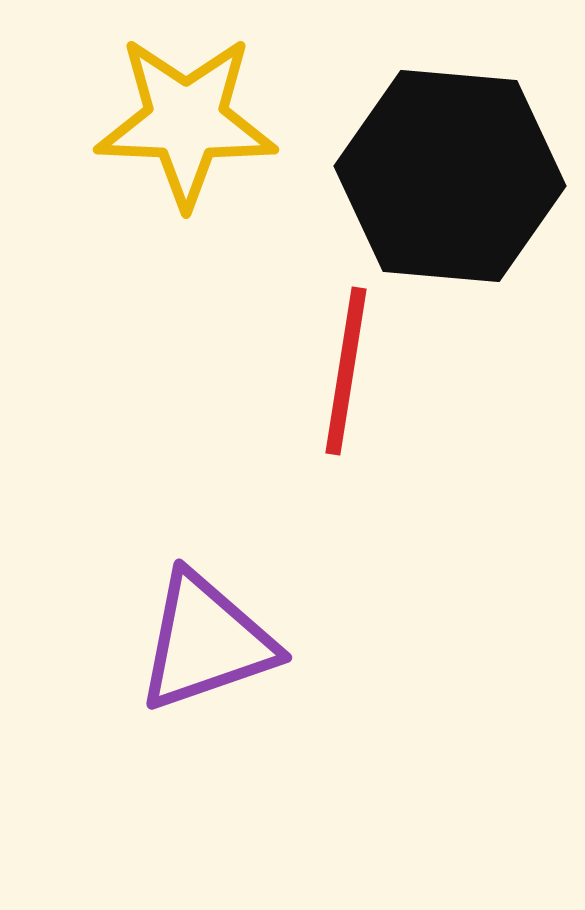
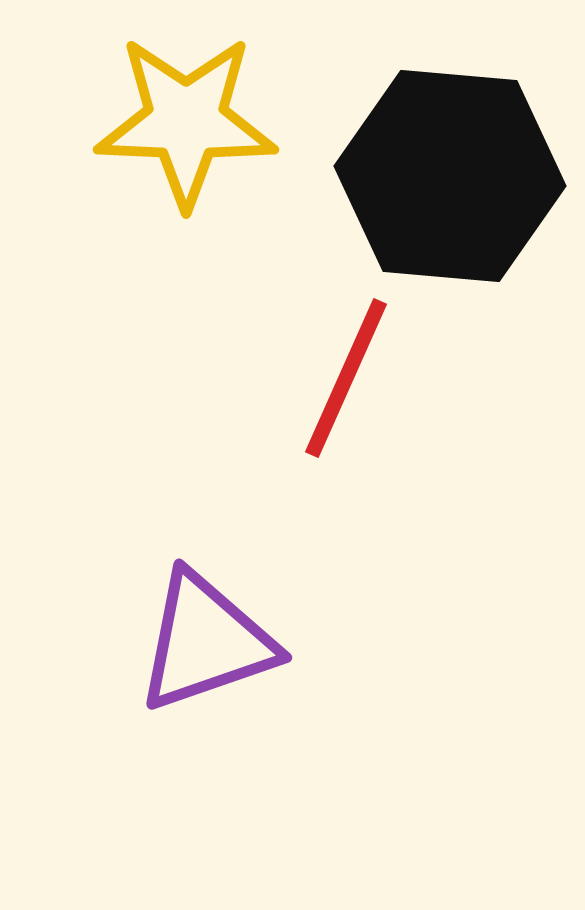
red line: moved 7 px down; rotated 15 degrees clockwise
